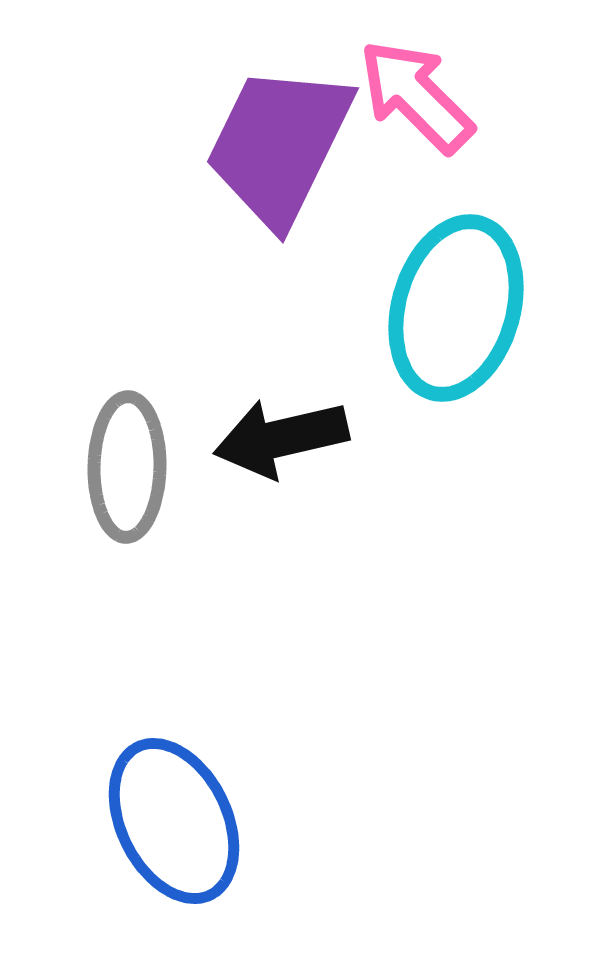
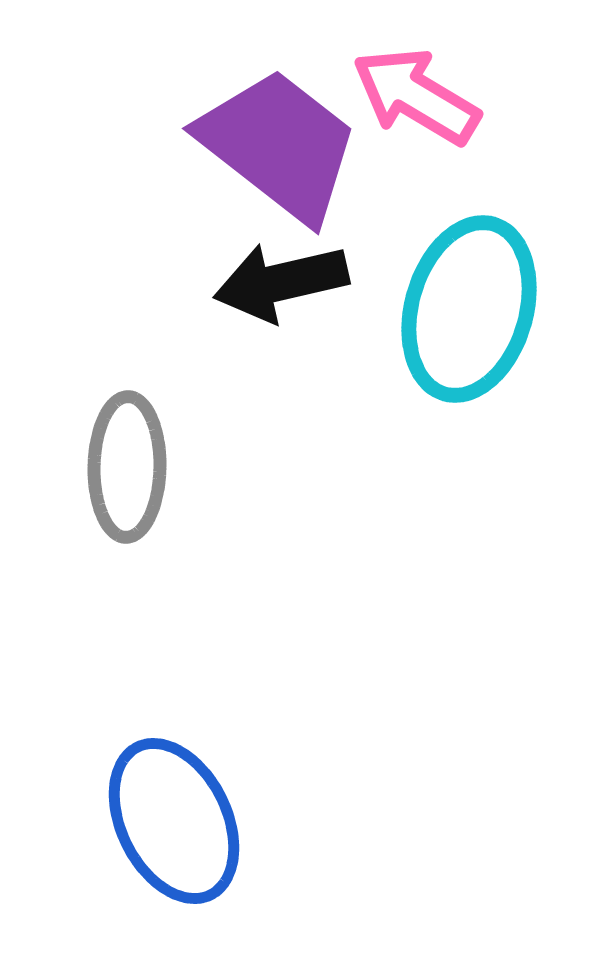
pink arrow: rotated 14 degrees counterclockwise
purple trapezoid: rotated 102 degrees clockwise
cyan ellipse: moved 13 px right, 1 px down
black arrow: moved 156 px up
